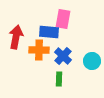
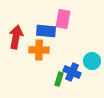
blue rectangle: moved 3 px left, 1 px up
blue cross: moved 9 px right, 16 px down; rotated 18 degrees counterclockwise
green rectangle: rotated 16 degrees clockwise
